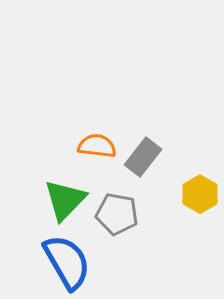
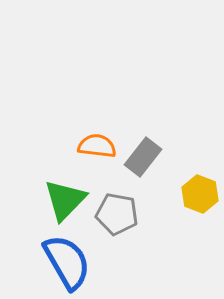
yellow hexagon: rotated 9 degrees counterclockwise
